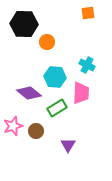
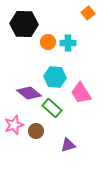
orange square: rotated 32 degrees counterclockwise
orange circle: moved 1 px right
cyan cross: moved 19 px left, 22 px up; rotated 28 degrees counterclockwise
pink trapezoid: rotated 145 degrees clockwise
green rectangle: moved 5 px left; rotated 72 degrees clockwise
pink star: moved 1 px right, 1 px up
purple triangle: rotated 42 degrees clockwise
